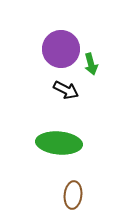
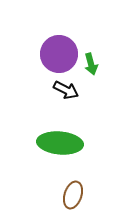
purple circle: moved 2 px left, 5 px down
green ellipse: moved 1 px right
brown ellipse: rotated 12 degrees clockwise
